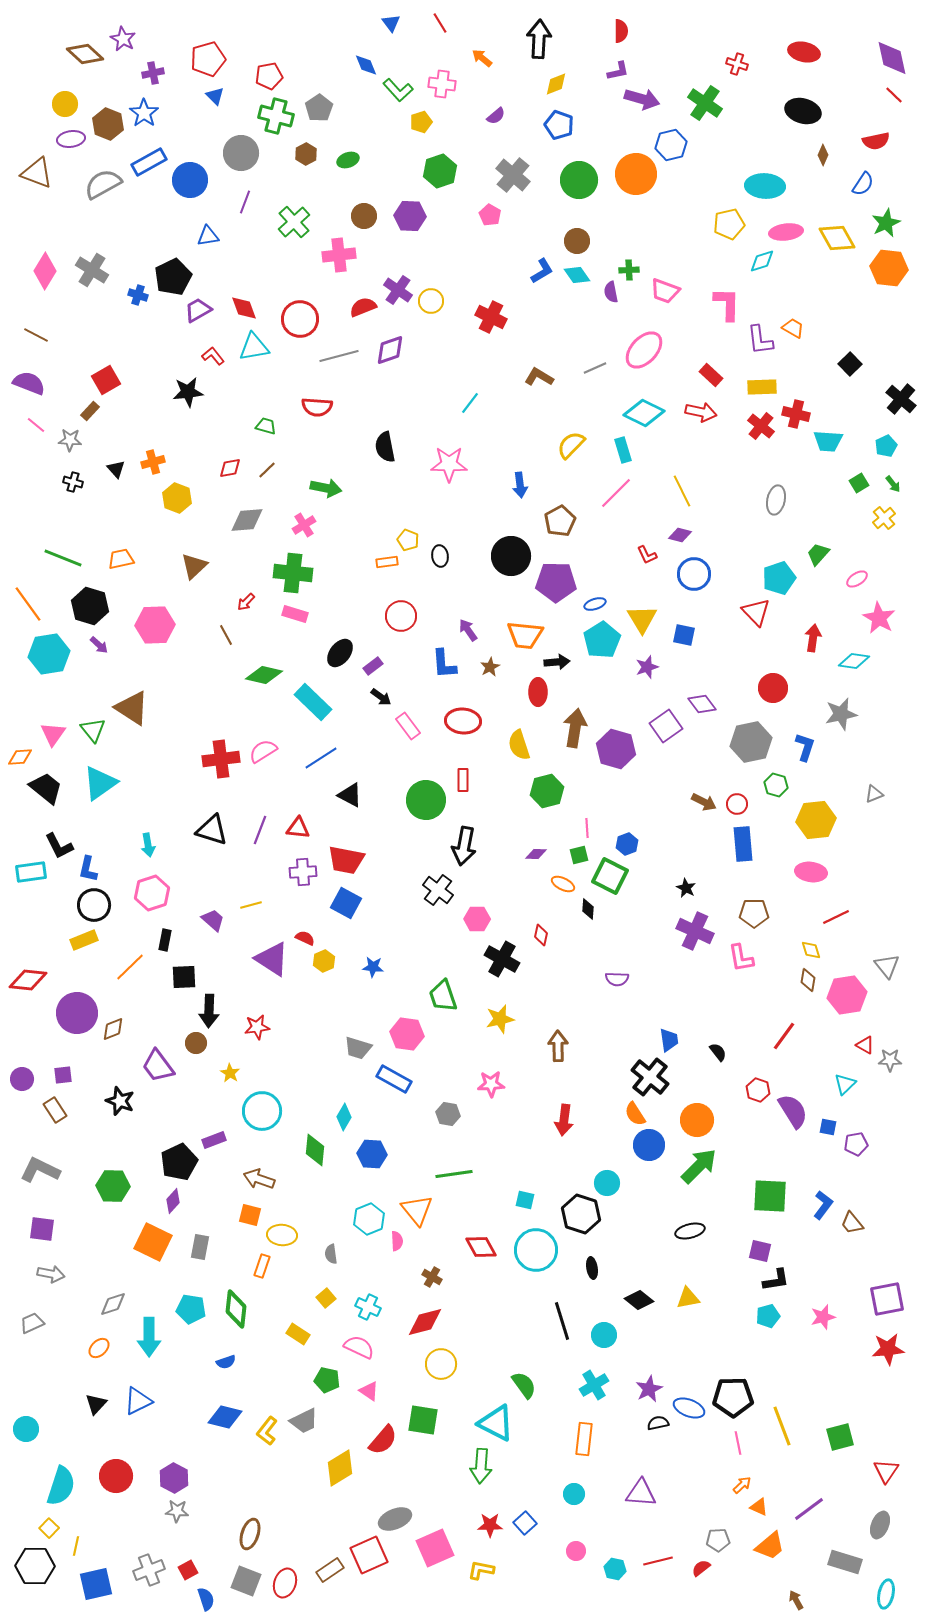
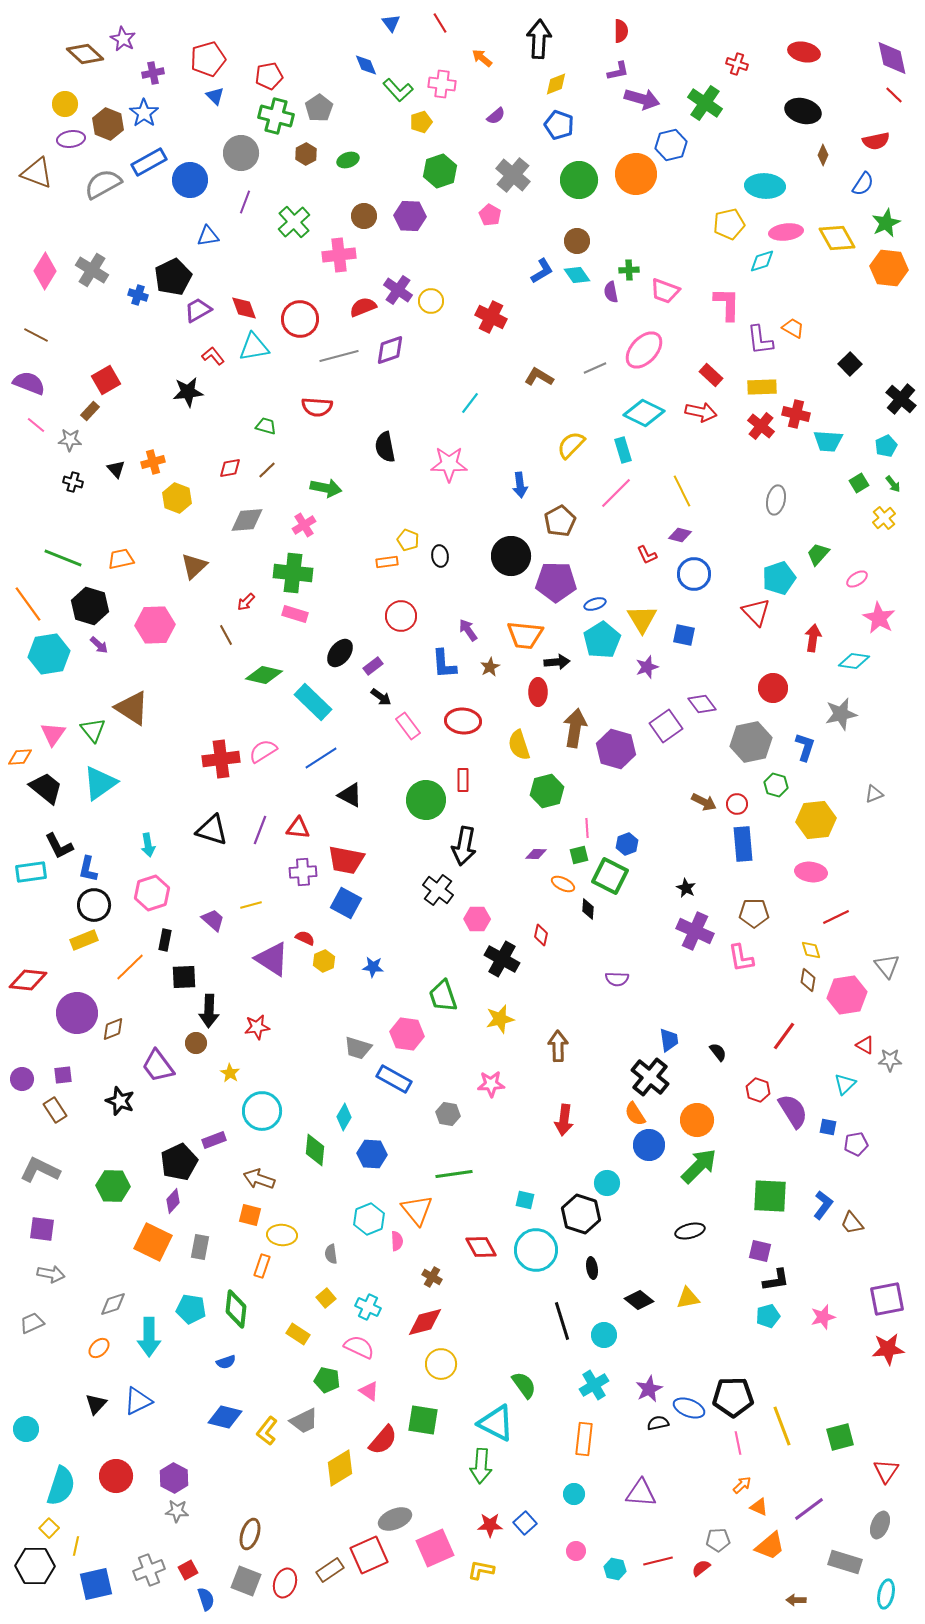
brown arrow at (796, 1600): rotated 60 degrees counterclockwise
